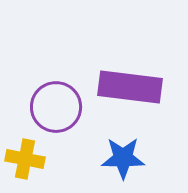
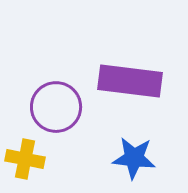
purple rectangle: moved 6 px up
blue star: moved 11 px right; rotated 6 degrees clockwise
